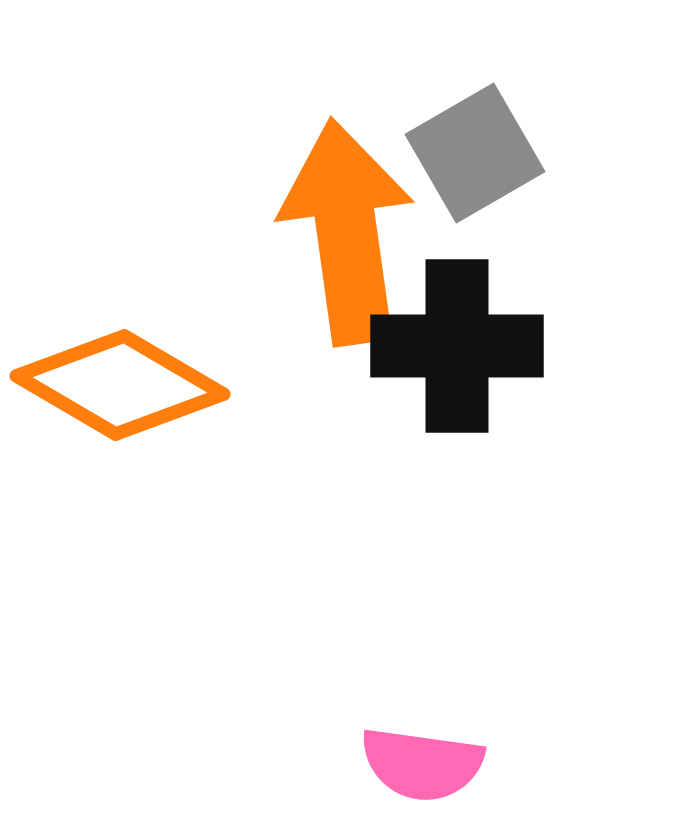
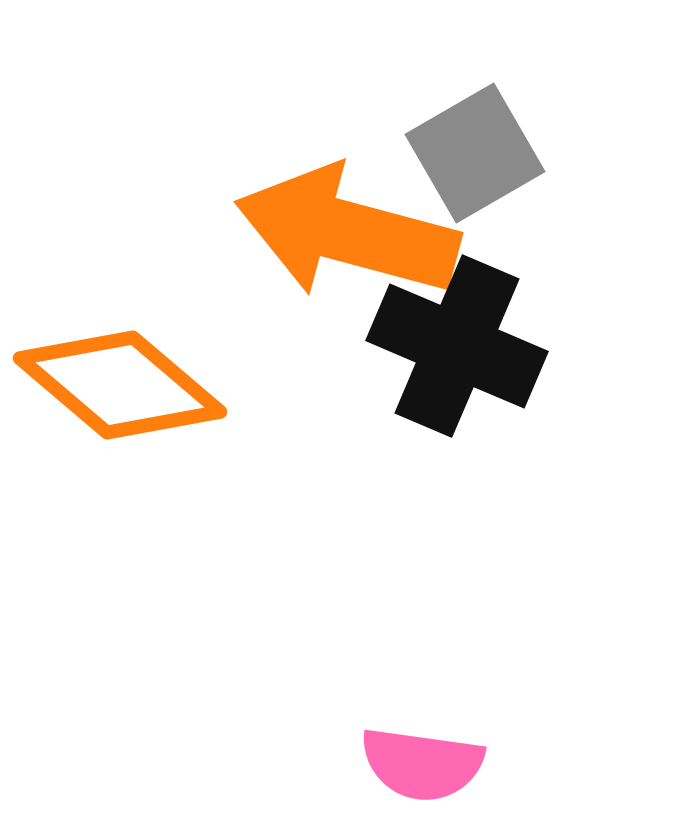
orange arrow: rotated 67 degrees counterclockwise
black cross: rotated 23 degrees clockwise
orange diamond: rotated 10 degrees clockwise
